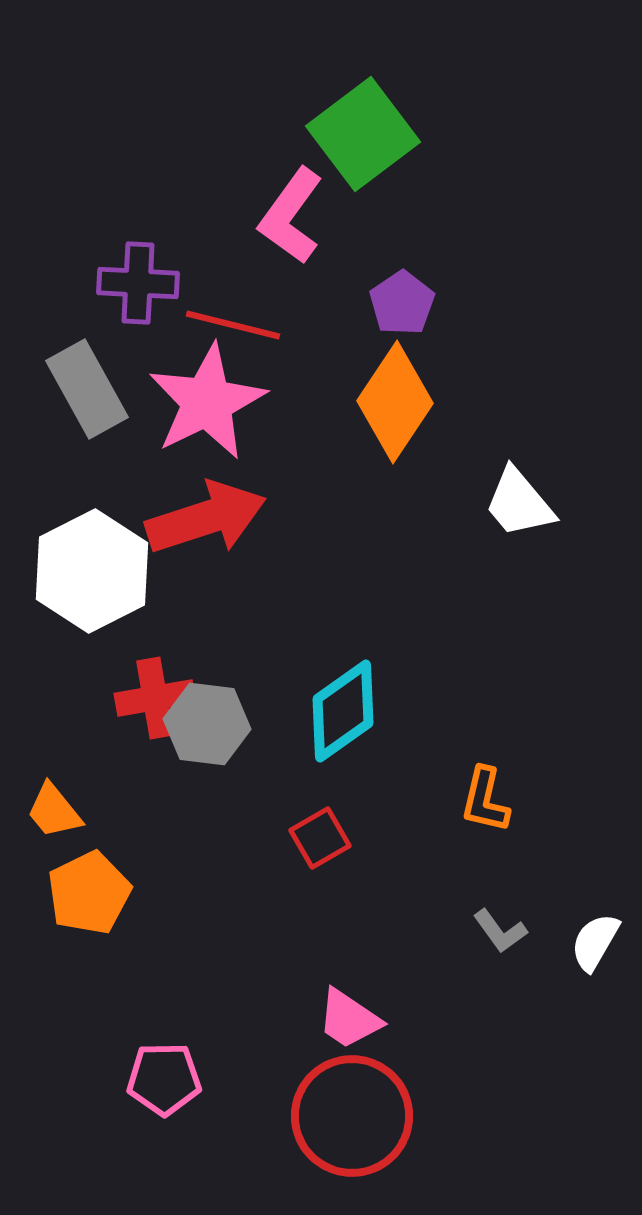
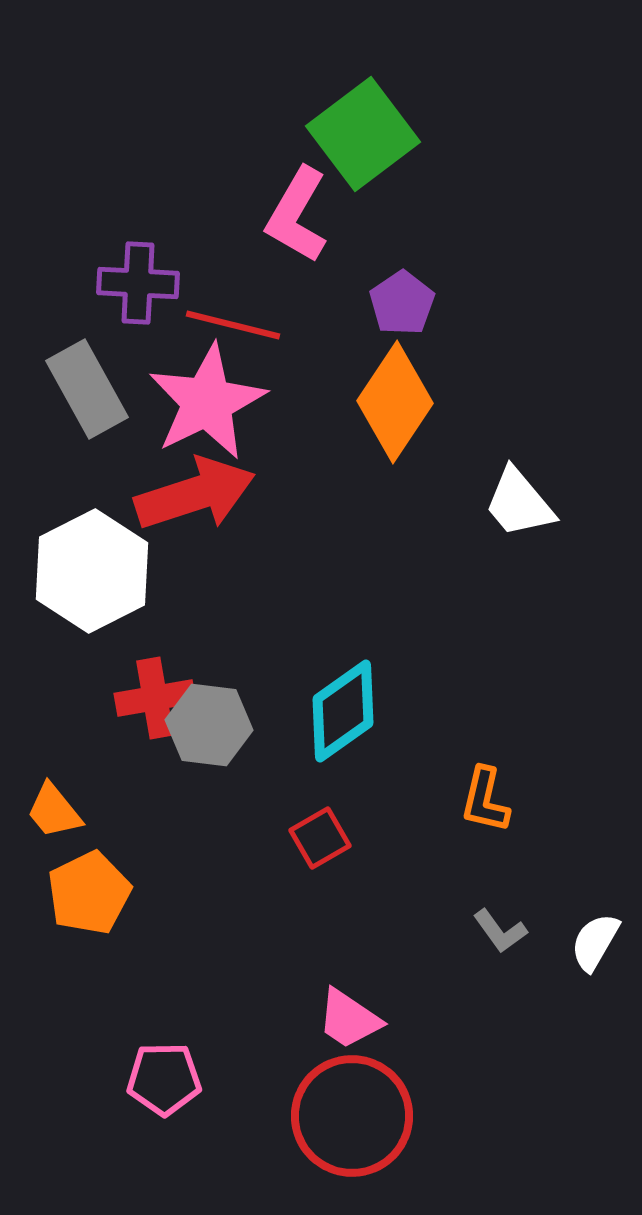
pink L-shape: moved 6 px right, 1 px up; rotated 6 degrees counterclockwise
red arrow: moved 11 px left, 24 px up
gray hexagon: moved 2 px right, 1 px down
